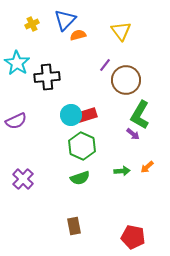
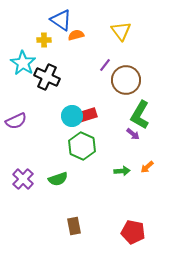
blue triangle: moved 4 px left; rotated 40 degrees counterclockwise
yellow cross: moved 12 px right, 16 px down; rotated 24 degrees clockwise
orange semicircle: moved 2 px left
cyan star: moved 6 px right
black cross: rotated 30 degrees clockwise
cyan circle: moved 1 px right, 1 px down
green semicircle: moved 22 px left, 1 px down
red pentagon: moved 5 px up
